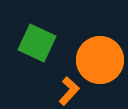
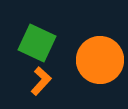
orange L-shape: moved 28 px left, 10 px up
